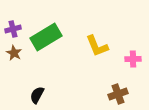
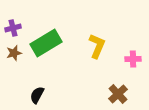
purple cross: moved 1 px up
green rectangle: moved 6 px down
yellow L-shape: rotated 135 degrees counterclockwise
brown star: rotated 28 degrees clockwise
brown cross: rotated 24 degrees counterclockwise
